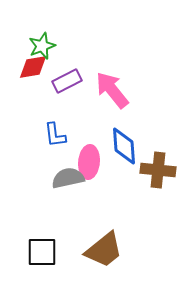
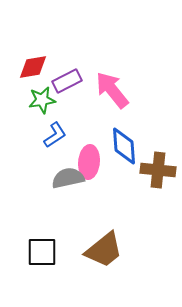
green star: moved 54 px down; rotated 12 degrees clockwise
blue L-shape: rotated 116 degrees counterclockwise
